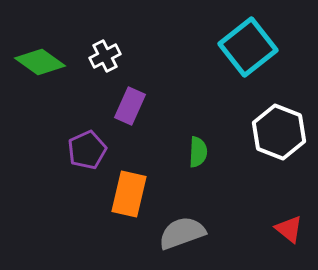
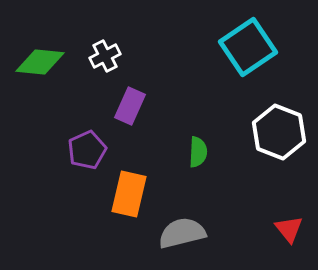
cyan square: rotated 4 degrees clockwise
green diamond: rotated 30 degrees counterclockwise
red triangle: rotated 12 degrees clockwise
gray semicircle: rotated 6 degrees clockwise
